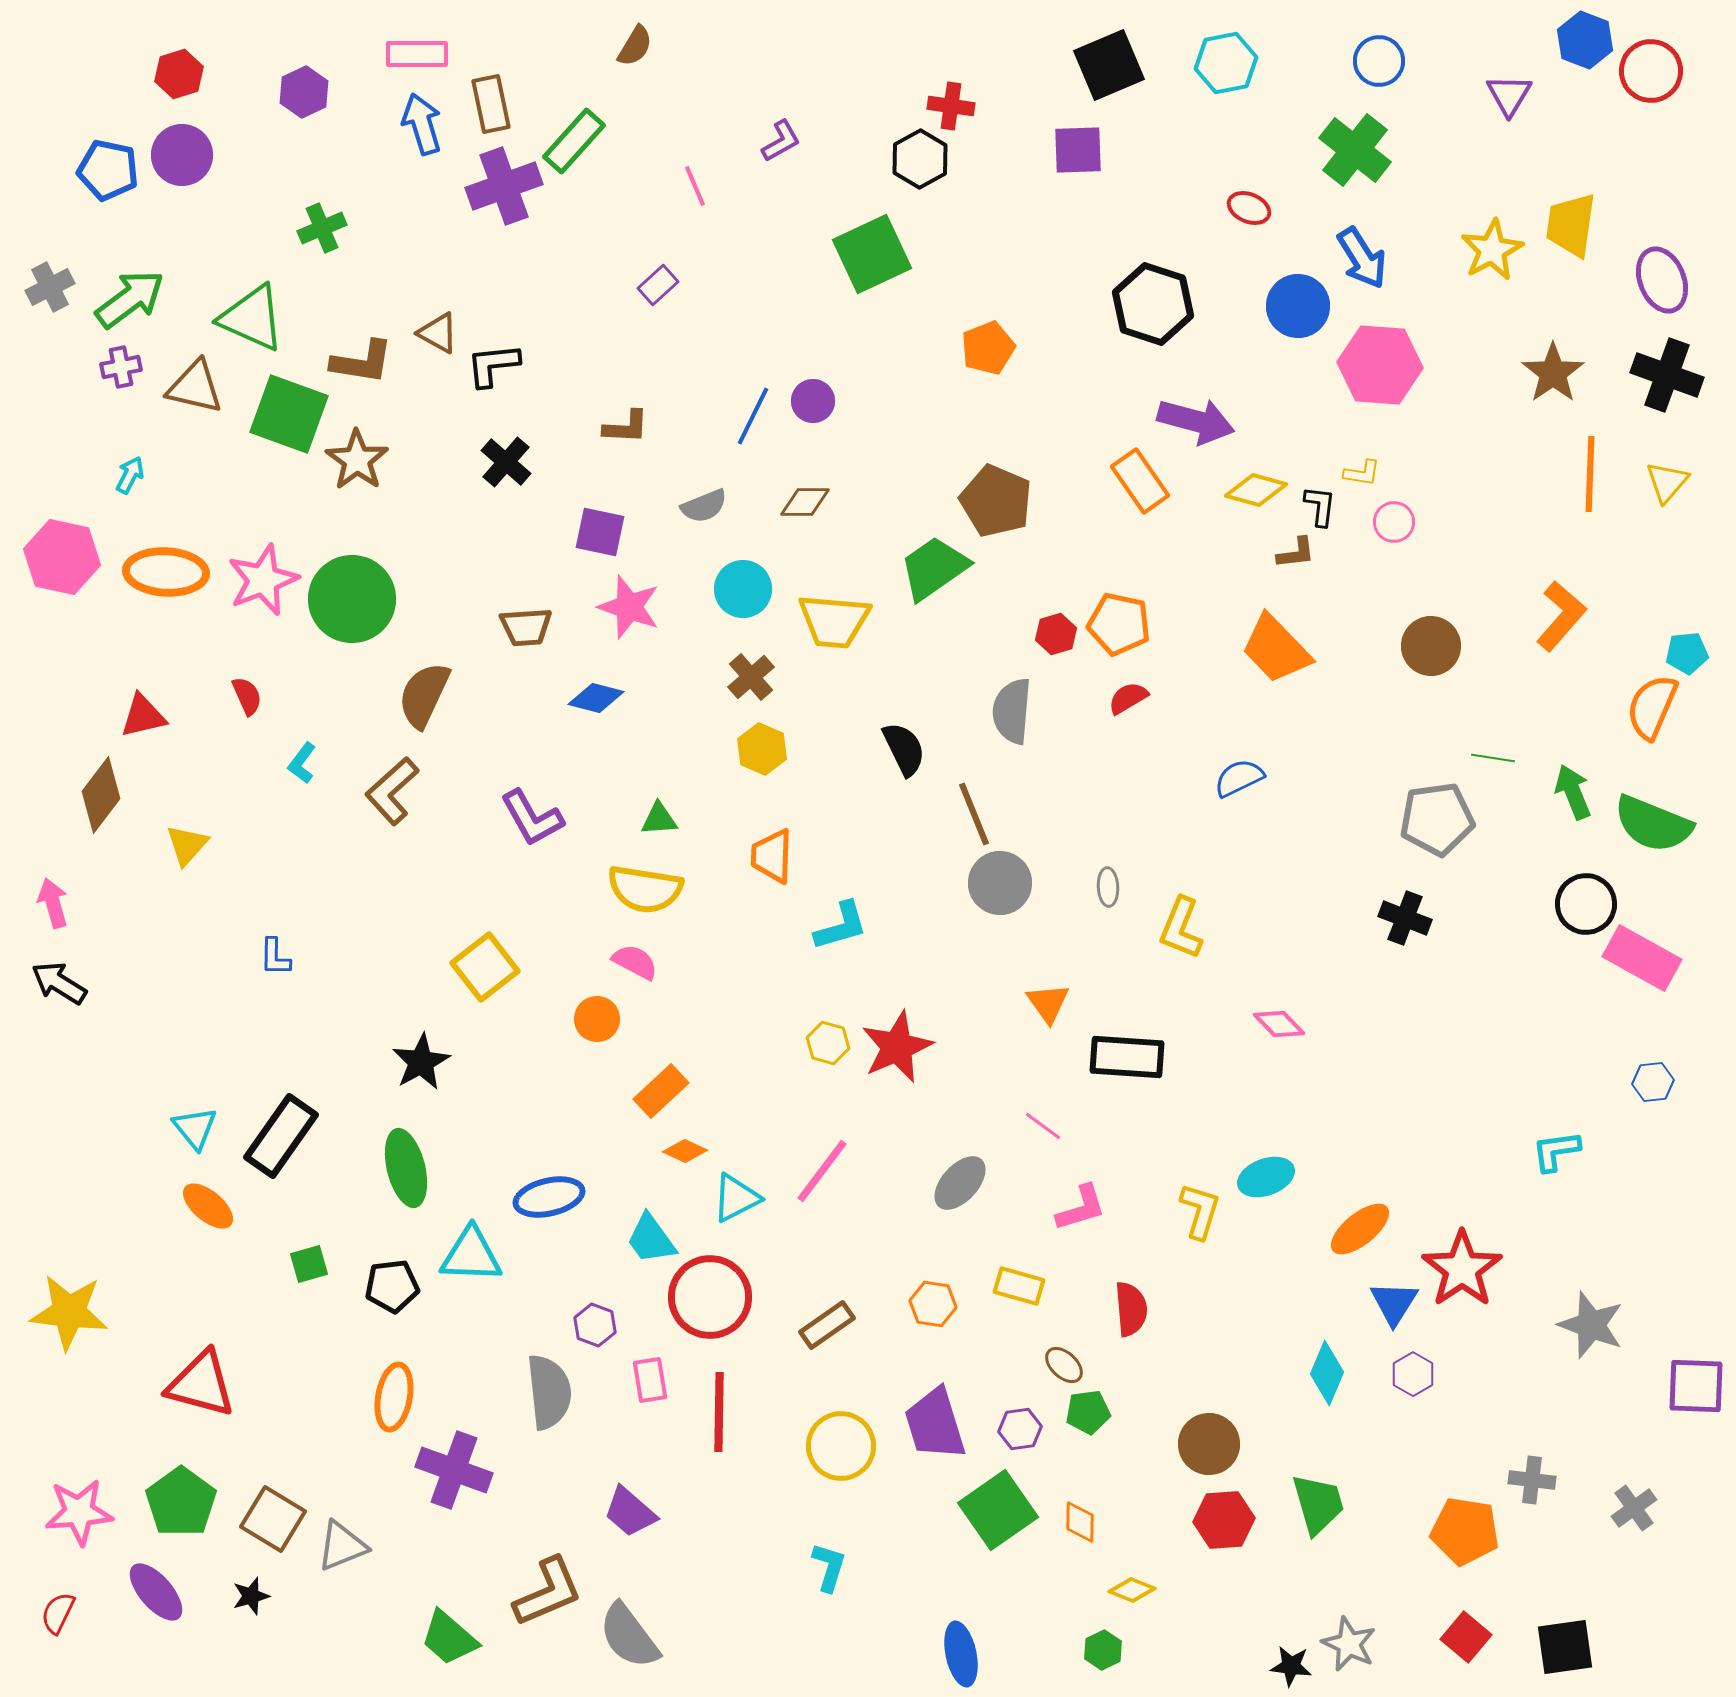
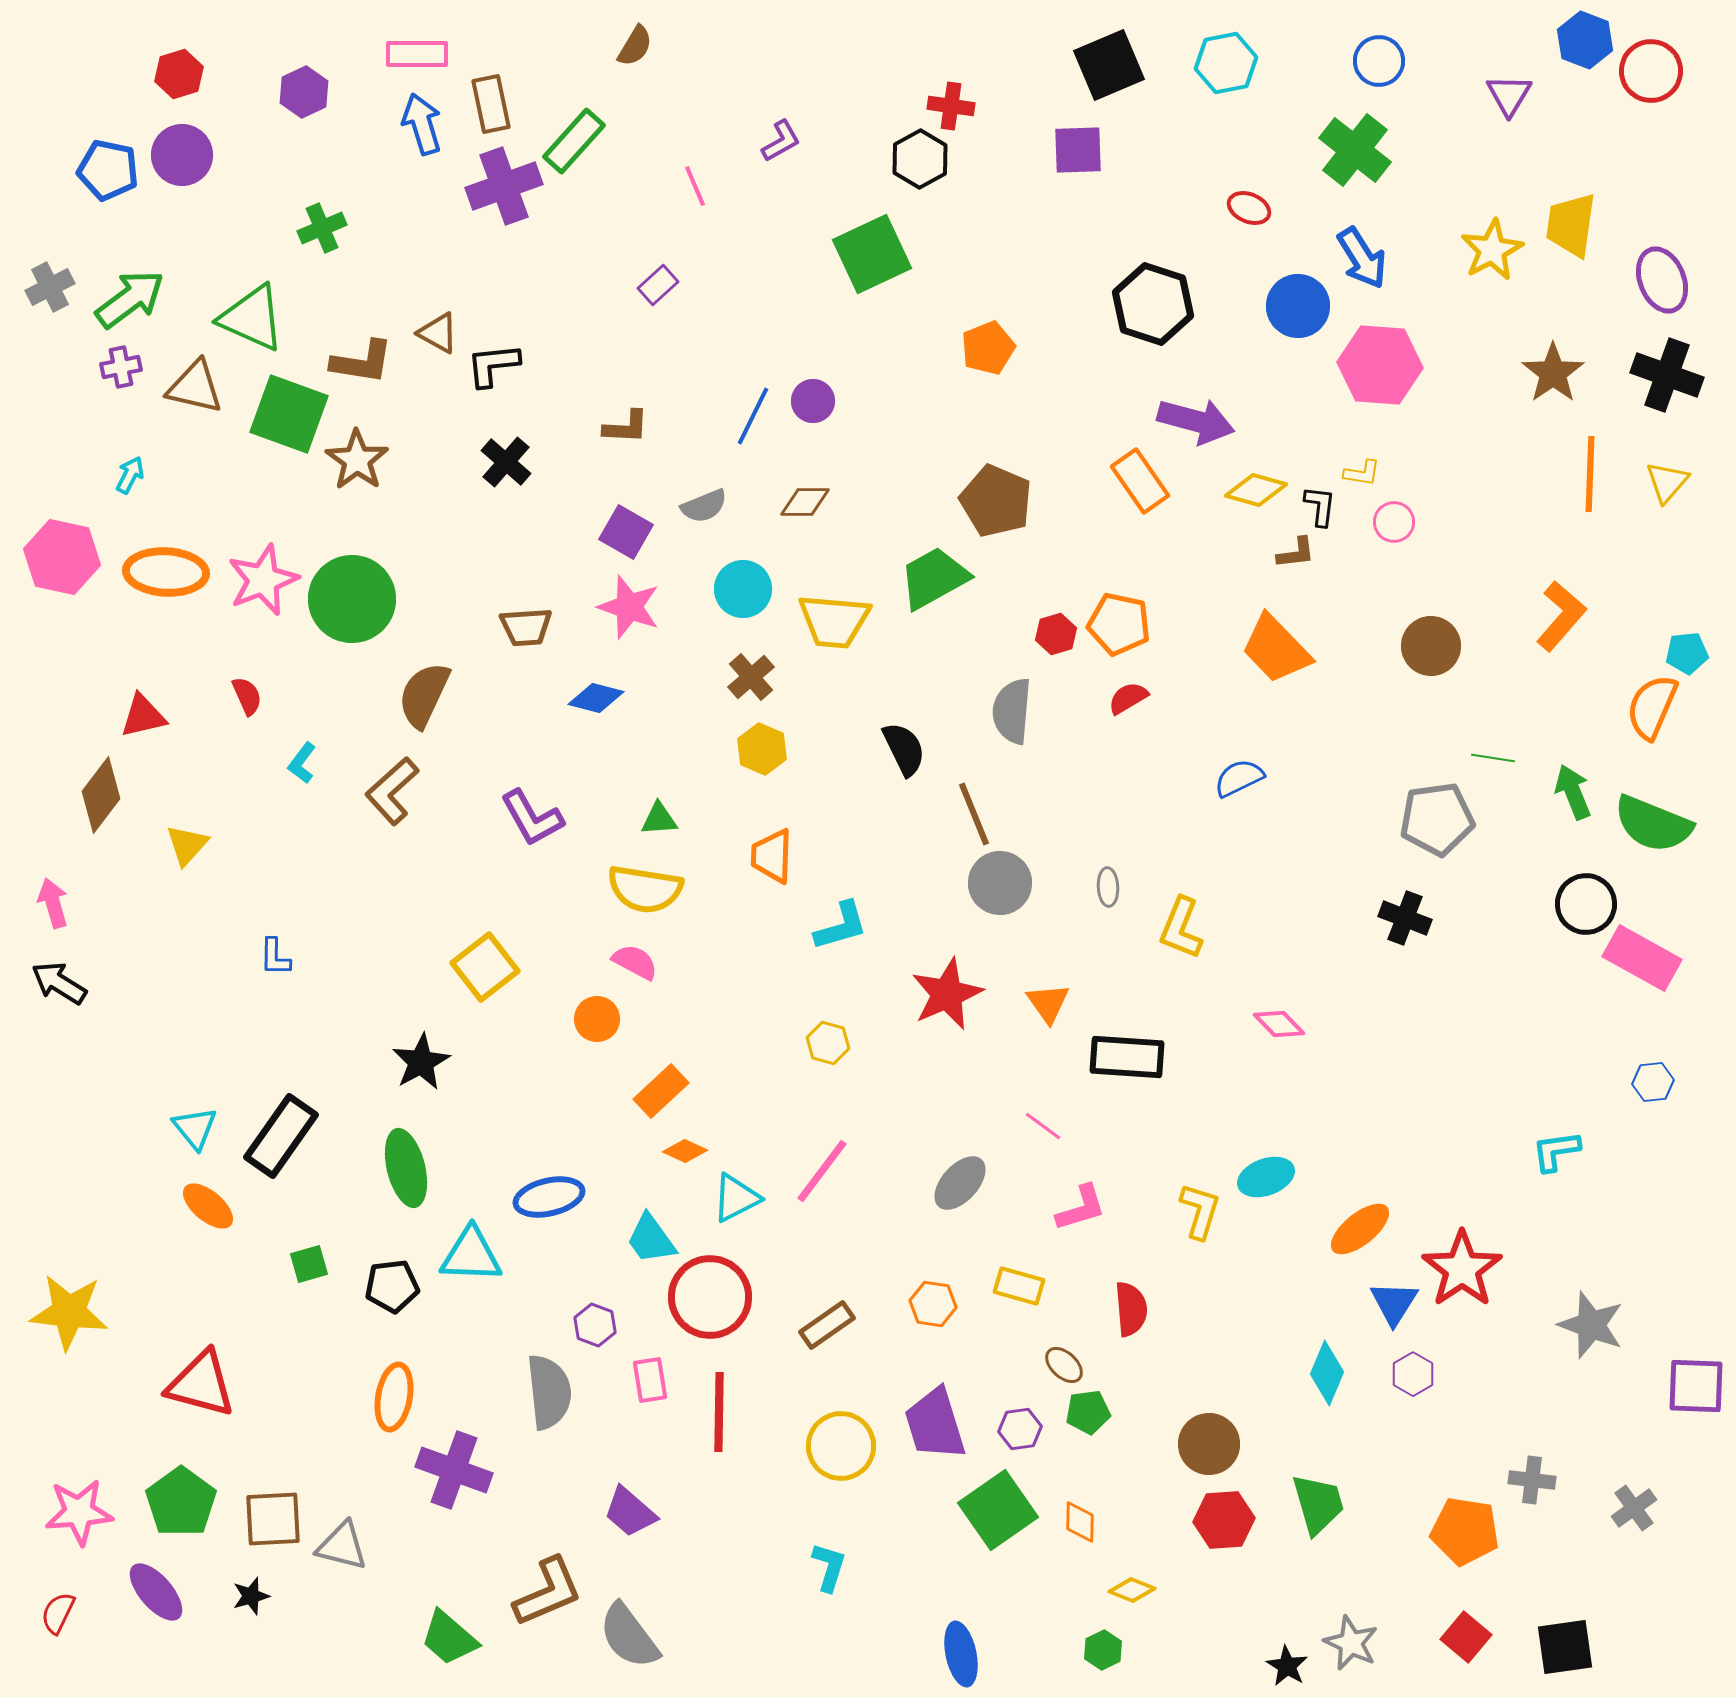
purple square at (600, 532): moved 26 px right; rotated 18 degrees clockwise
green trapezoid at (934, 568): moved 10 px down; rotated 6 degrees clockwise
red star at (897, 1047): moved 50 px right, 53 px up
brown square at (273, 1519): rotated 34 degrees counterclockwise
gray triangle at (342, 1546): rotated 36 degrees clockwise
gray star at (1349, 1644): moved 2 px right, 1 px up
black star at (1291, 1666): moved 4 px left; rotated 24 degrees clockwise
